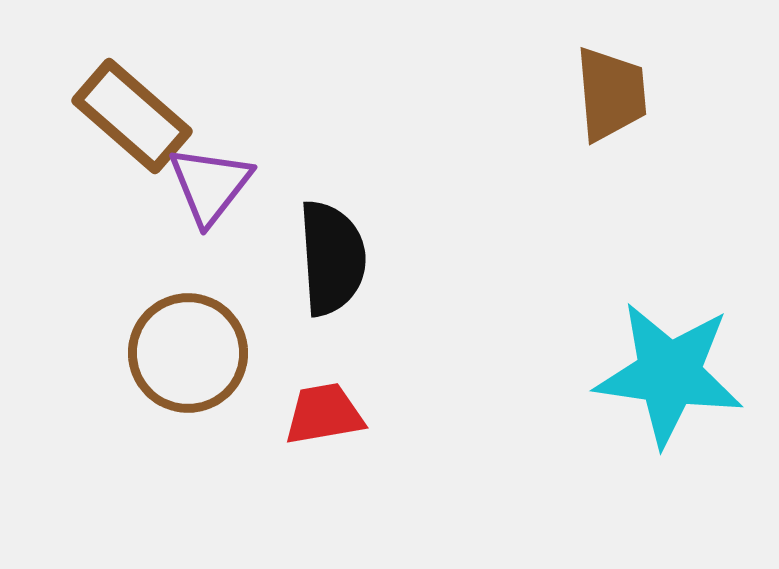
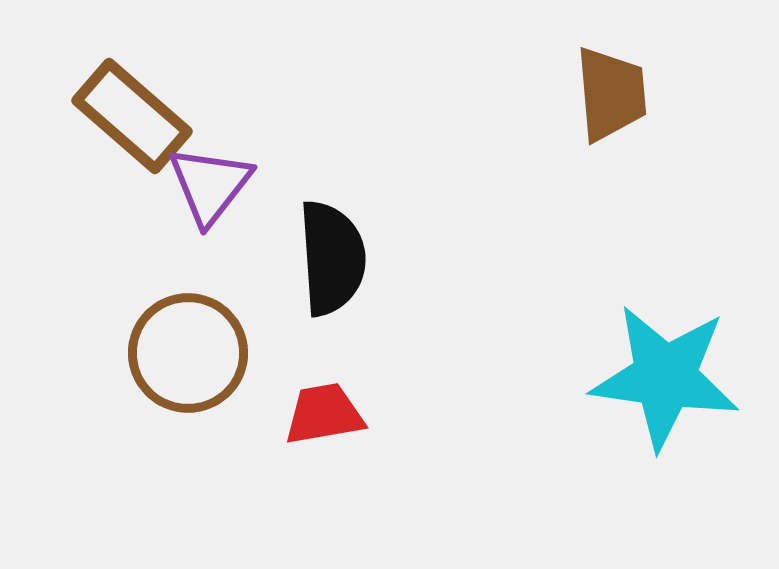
cyan star: moved 4 px left, 3 px down
